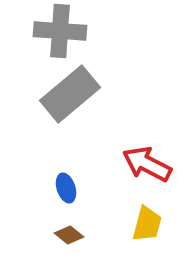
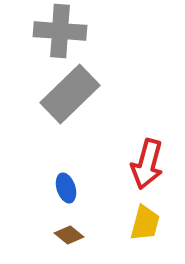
gray rectangle: rotated 4 degrees counterclockwise
red arrow: rotated 102 degrees counterclockwise
yellow trapezoid: moved 2 px left, 1 px up
